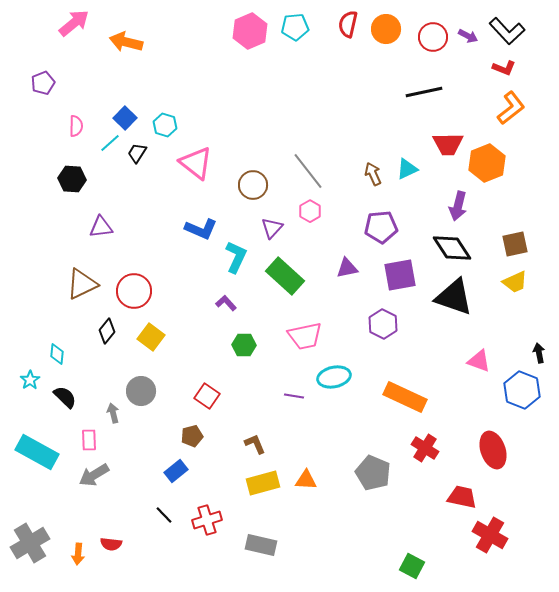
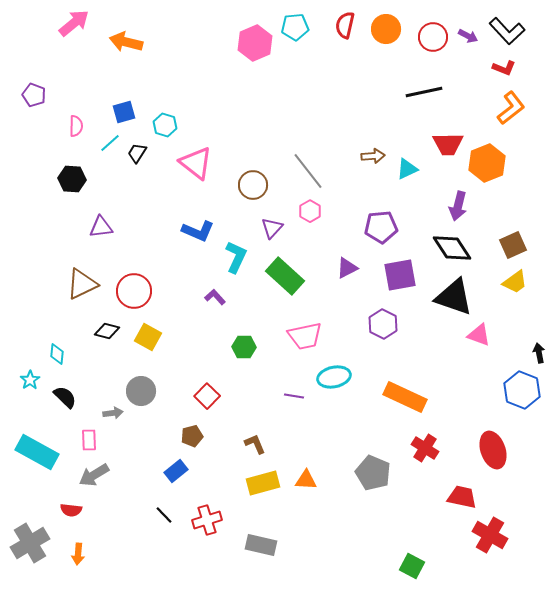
red semicircle at (348, 24): moved 3 px left, 1 px down
pink hexagon at (250, 31): moved 5 px right, 12 px down
purple pentagon at (43, 83): moved 9 px left, 12 px down; rotated 30 degrees counterclockwise
blue square at (125, 118): moved 1 px left, 6 px up; rotated 30 degrees clockwise
brown arrow at (373, 174): moved 18 px up; rotated 110 degrees clockwise
blue L-shape at (201, 229): moved 3 px left, 2 px down
brown square at (515, 244): moved 2 px left, 1 px down; rotated 12 degrees counterclockwise
purple triangle at (347, 268): rotated 15 degrees counterclockwise
yellow trapezoid at (515, 282): rotated 12 degrees counterclockwise
purple L-shape at (226, 303): moved 11 px left, 6 px up
black diamond at (107, 331): rotated 65 degrees clockwise
yellow square at (151, 337): moved 3 px left; rotated 8 degrees counterclockwise
green hexagon at (244, 345): moved 2 px down
pink triangle at (479, 361): moved 26 px up
red square at (207, 396): rotated 10 degrees clockwise
gray arrow at (113, 413): rotated 96 degrees clockwise
red semicircle at (111, 544): moved 40 px left, 34 px up
